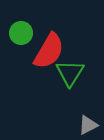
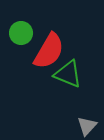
green triangle: moved 2 px left, 1 px down; rotated 40 degrees counterclockwise
gray triangle: moved 1 px left, 1 px down; rotated 20 degrees counterclockwise
